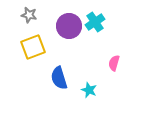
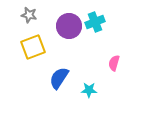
cyan cross: rotated 12 degrees clockwise
blue semicircle: rotated 50 degrees clockwise
cyan star: rotated 21 degrees counterclockwise
